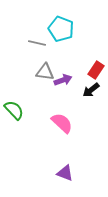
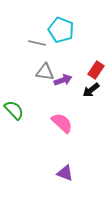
cyan pentagon: moved 1 px down
